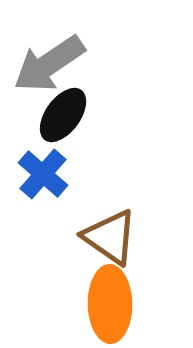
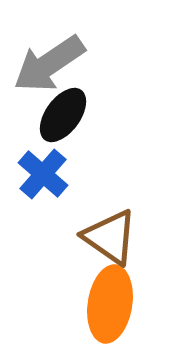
orange ellipse: rotated 10 degrees clockwise
